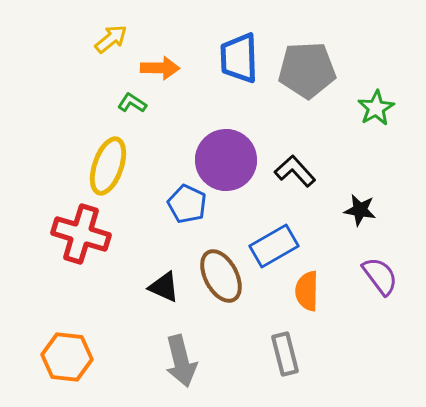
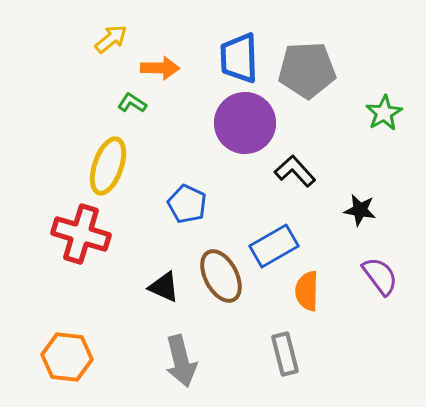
green star: moved 8 px right, 5 px down
purple circle: moved 19 px right, 37 px up
